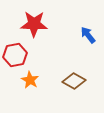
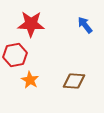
red star: moved 3 px left
blue arrow: moved 3 px left, 10 px up
brown diamond: rotated 25 degrees counterclockwise
